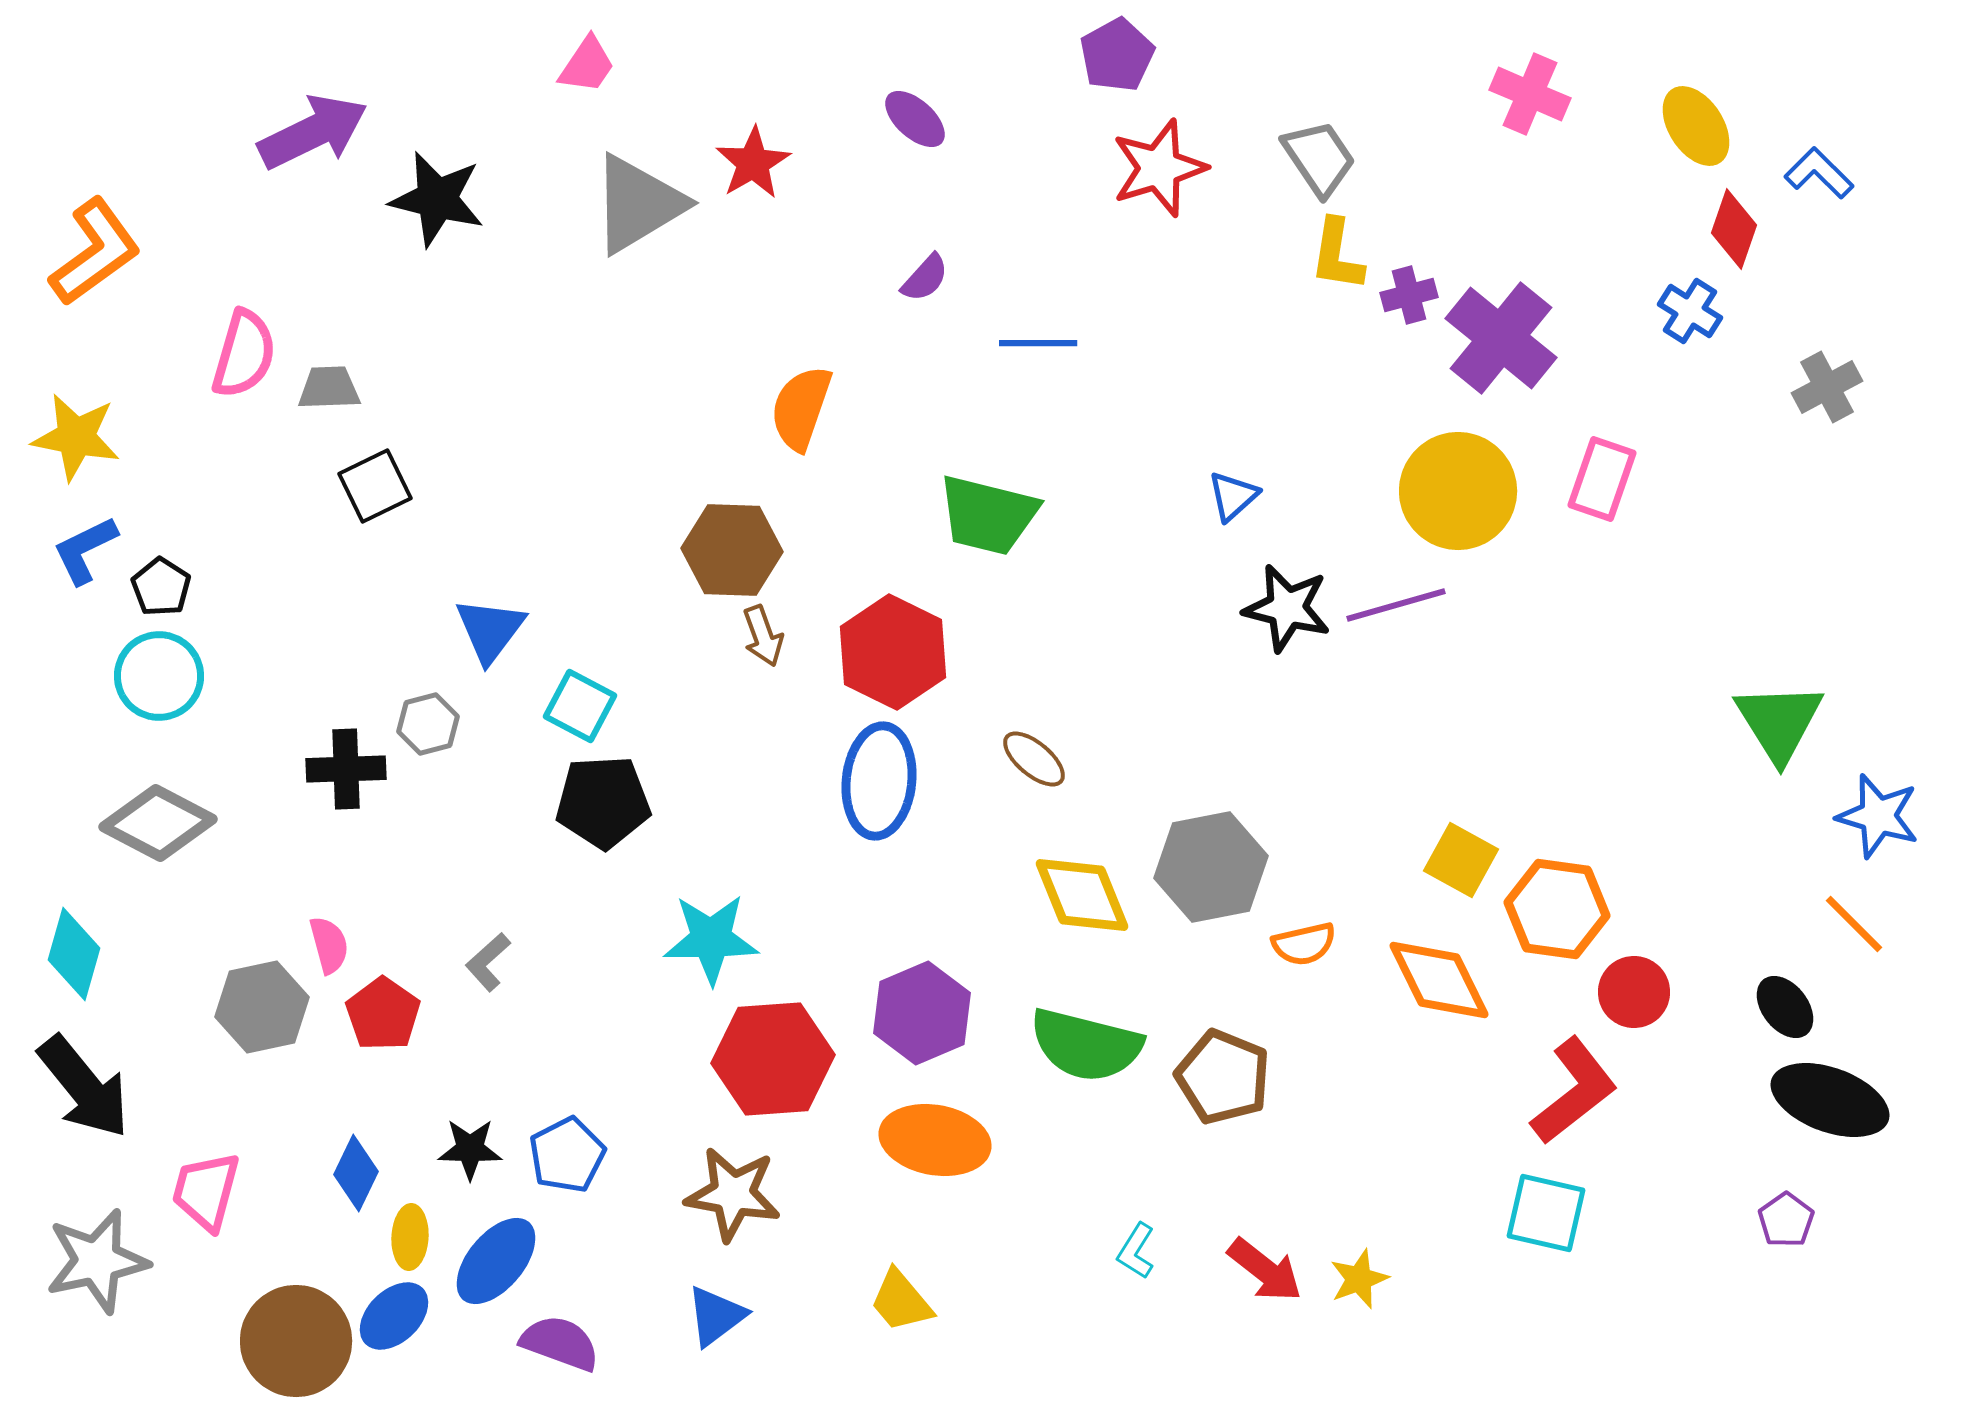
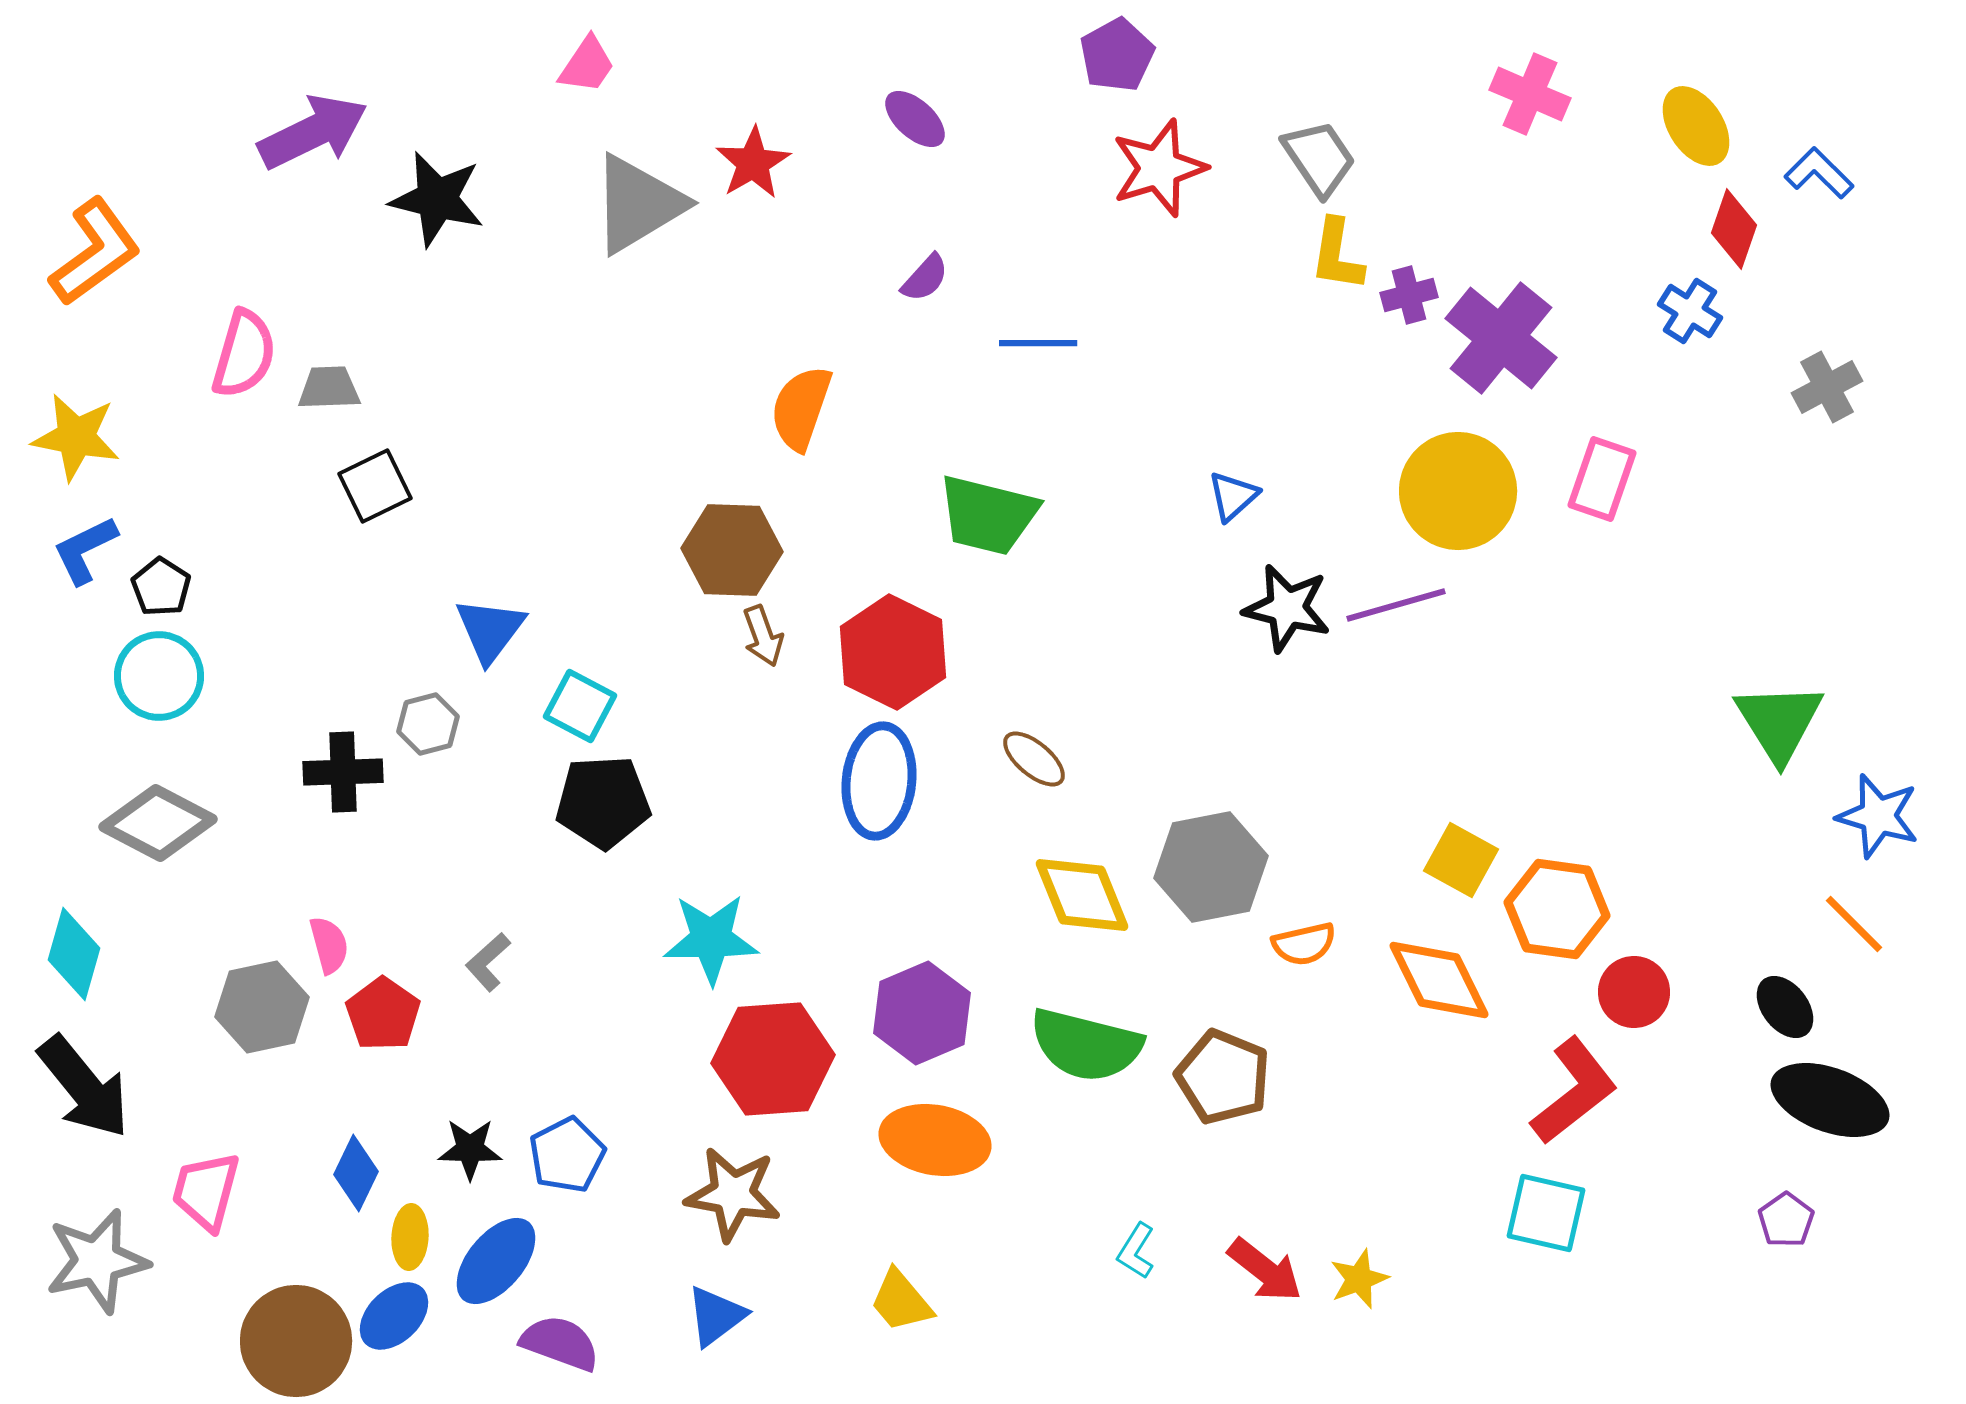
black cross at (346, 769): moved 3 px left, 3 px down
